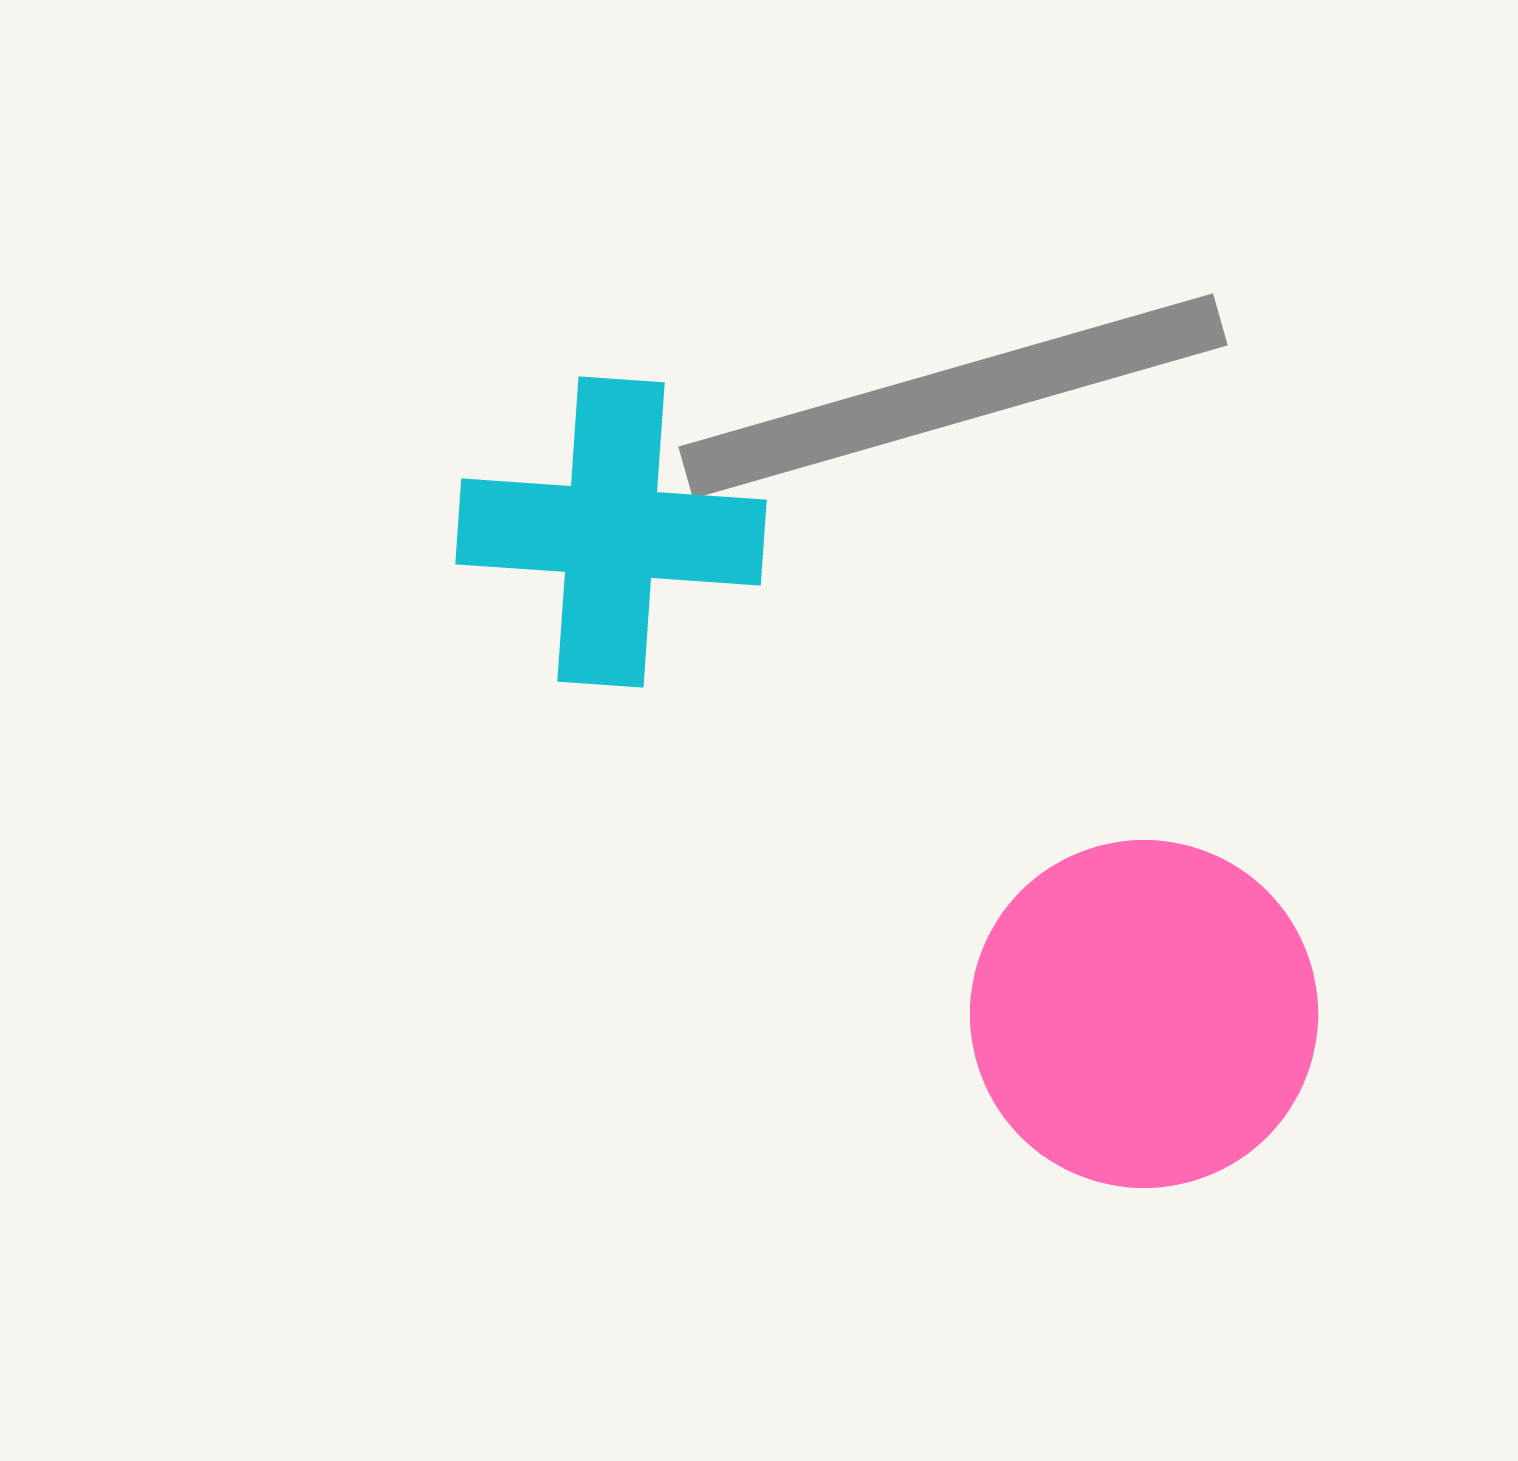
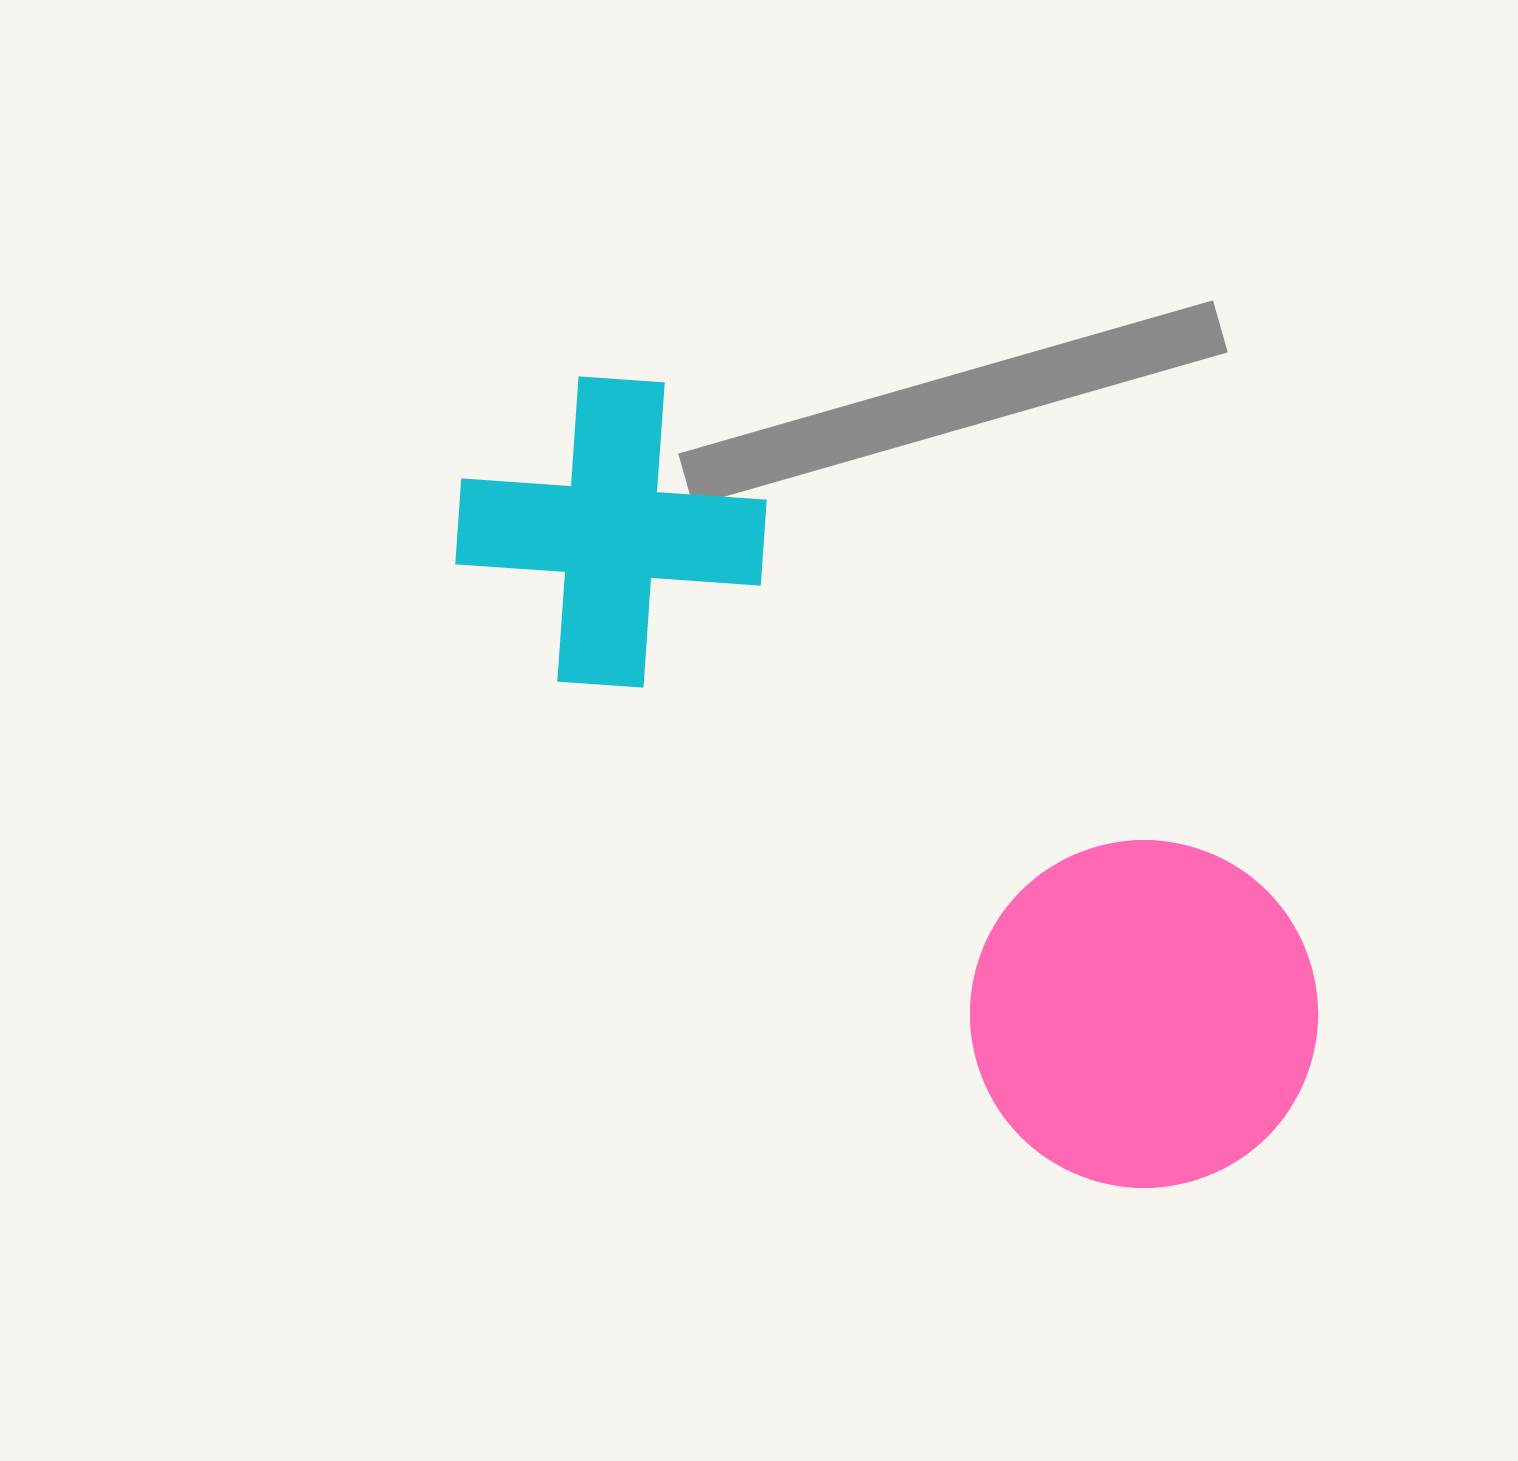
gray line: moved 7 px down
